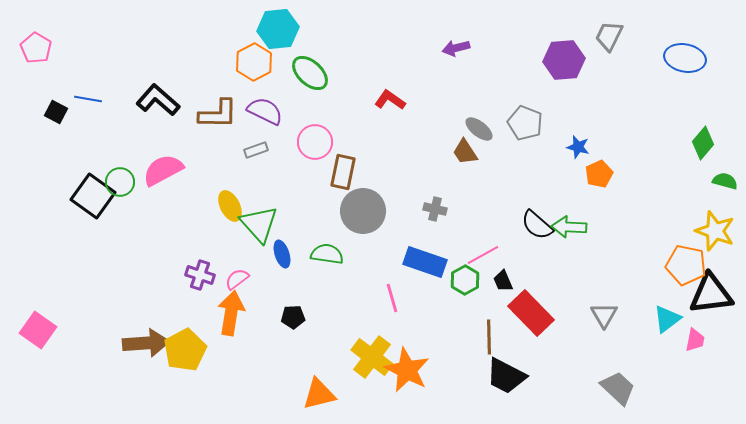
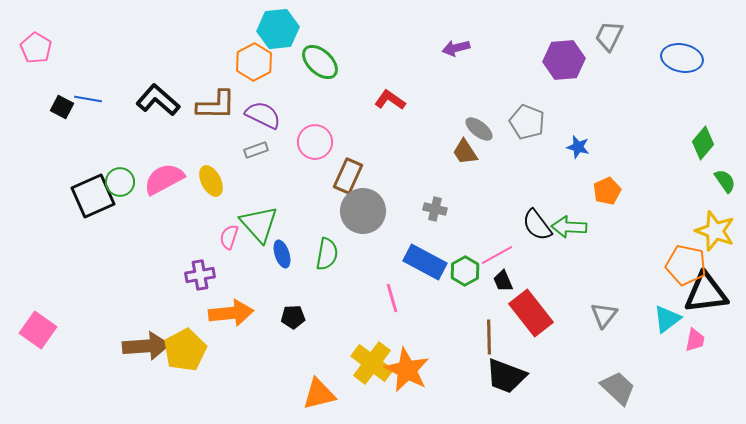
blue ellipse at (685, 58): moved 3 px left
green ellipse at (310, 73): moved 10 px right, 11 px up
purple semicircle at (265, 111): moved 2 px left, 4 px down
black square at (56, 112): moved 6 px right, 5 px up
brown L-shape at (218, 114): moved 2 px left, 9 px up
gray pentagon at (525, 123): moved 2 px right, 1 px up
pink semicircle at (163, 170): moved 1 px right, 9 px down
brown rectangle at (343, 172): moved 5 px right, 4 px down; rotated 12 degrees clockwise
orange pentagon at (599, 174): moved 8 px right, 17 px down
green semicircle at (725, 181): rotated 40 degrees clockwise
black square at (93, 196): rotated 30 degrees clockwise
yellow ellipse at (230, 206): moved 19 px left, 25 px up
black semicircle at (537, 225): rotated 12 degrees clockwise
green semicircle at (327, 254): rotated 92 degrees clockwise
pink line at (483, 255): moved 14 px right
blue rectangle at (425, 262): rotated 9 degrees clockwise
purple cross at (200, 275): rotated 28 degrees counterclockwise
pink semicircle at (237, 279): moved 8 px left, 42 px up; rotated 35 degrees counterclockwise
green hexagon at (465, 280): moved 9 px up
black triangle at (711, 294): moved 5 px left, 1 px up
orange arrow at (231, 313): rotated 75 degrees clockwise
red rectangle at (531, 313): rotated 6 degrees clockwise
gray triangle at (604, 315): rotated 8 degrees clockwise
brown arrow at (146, 343): moved 3 px down
yellow cross at (372, 357): moved 6 px down
black trapezoid at (506, 376): rotated 6 degrees counterclockwise
